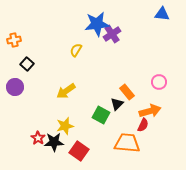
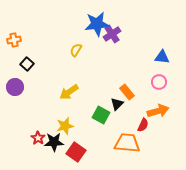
blue triangle: moved 43 px down
yellow arrow: moved 3 px right, 1 px down
orange arrow: moved 8 px right
red square: moved 3 px left, 1 px down
